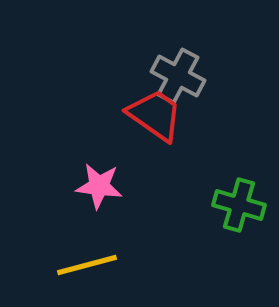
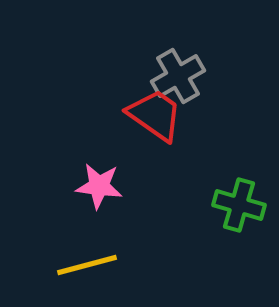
gray cross: rotated 32 degrees clockwise
